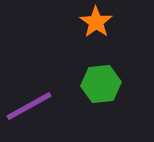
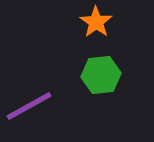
green hexagon: moved 9 px up
